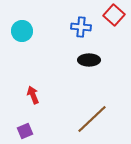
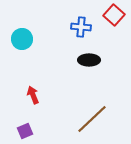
cyan circle: moved 8 px down
